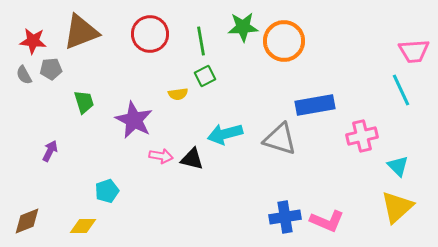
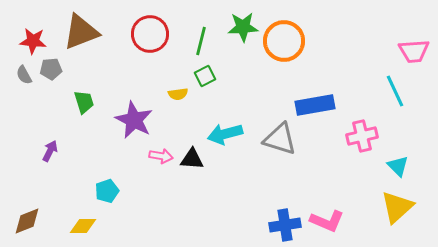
green line: rotated 24 degrees clockwise
cyan line: moved 6 px left, 1 px down
black triangle: rotated 10 degrees counterclockwise
blue cross: moved 8 px down
